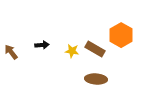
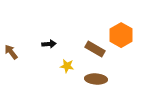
black arrow: moved 7 px right, 1 px up
yellow star: moved 5 px left, 15 px down
